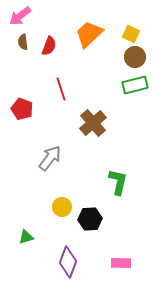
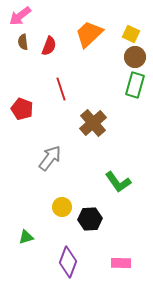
green rectangle: rotated 60 degrees counterclockwise
green L-shape: rotated 132 degrees clockwise
